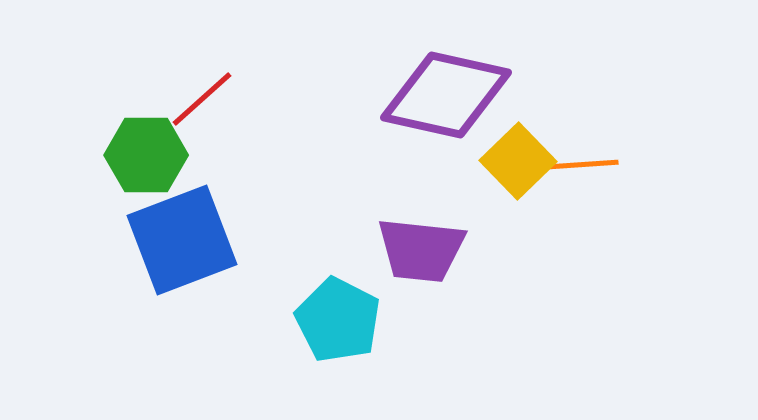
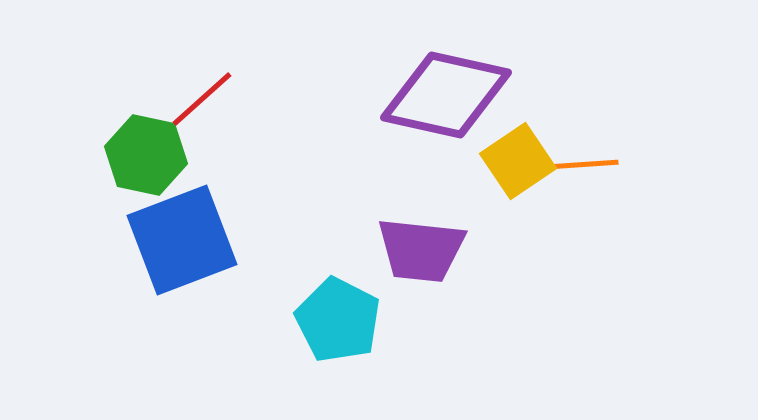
green hexagon: rotated 12 degrees clockwise
yellow square: rotated 10 degrees clockwise
